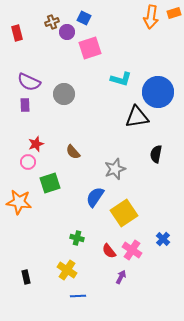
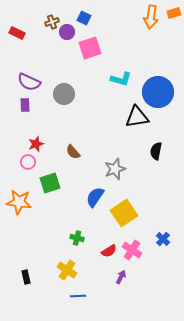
red rectangle: rotated 49 degrees counterclockwise
black semicircle: moved 3 px up
red semicircle: rotated 84 degrees counterclockwise
